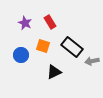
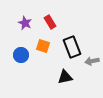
black rectangle: rotated 30 degrees clockwise
black triangle: moved 11 px right, 5 px down; rotated 14 degrees clockwise
